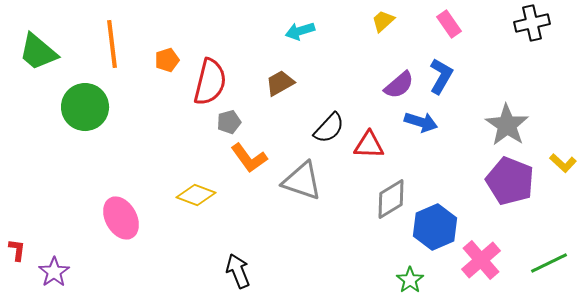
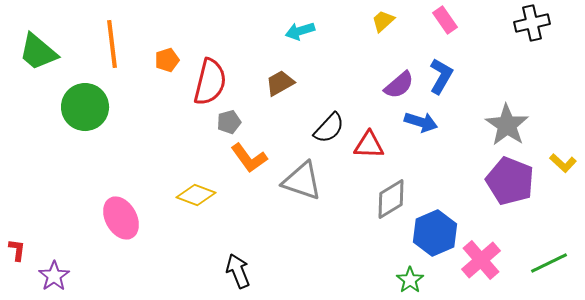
pink rectangle: moved 4 px left, 4 px up
blue hexagon: moved 6 px down
purple star: moved 4 px down
